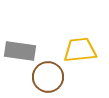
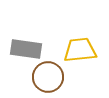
gray rectangle: moved 6 px right, 2 px up
